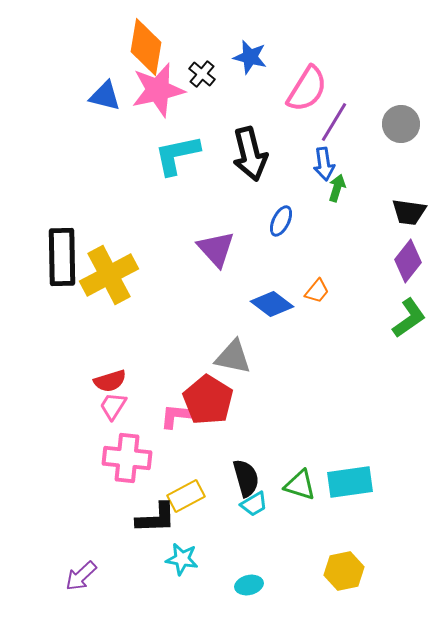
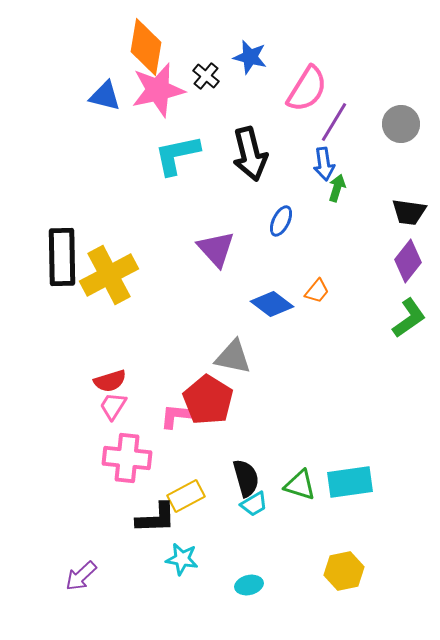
black cross: moved 4 px right, 2 px down
